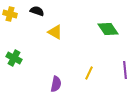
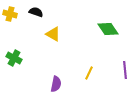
black semicircle: moved 1 px left, 1 px down
yellow triangle: moved 2 px left, 2 px down
